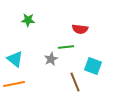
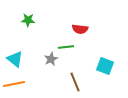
cyan square: moved 12 px right
